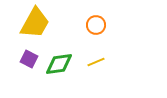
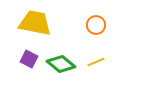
yellow trapezoid: rotated 108 degrees counterclockwise
green diamond: moved 2 px right; rotated 48 degrees clockwise
